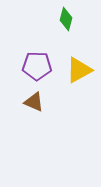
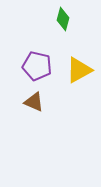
green diamond: moved 3 px left
purple pentagon: rotated 12 degrees clockwise
